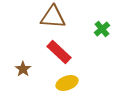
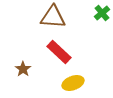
green cross: moved 16 px up
yellow ellipse: moved 6 px right
